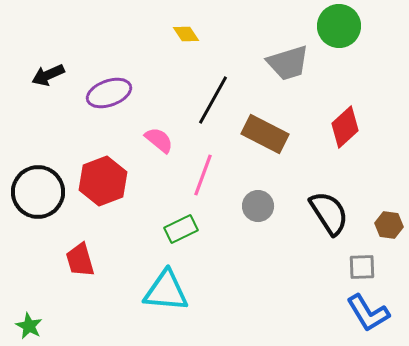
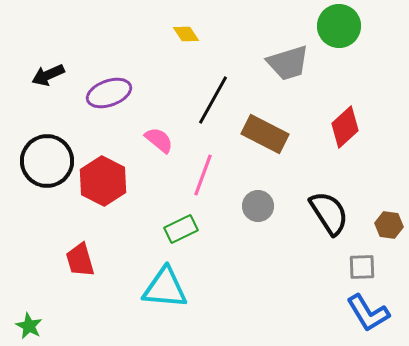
red hexagon: rotated 12 degrees counterclockwise
black circle: moved 9 px right, 31 px up
cyan triangle: moved 1 px left, 3 px up
